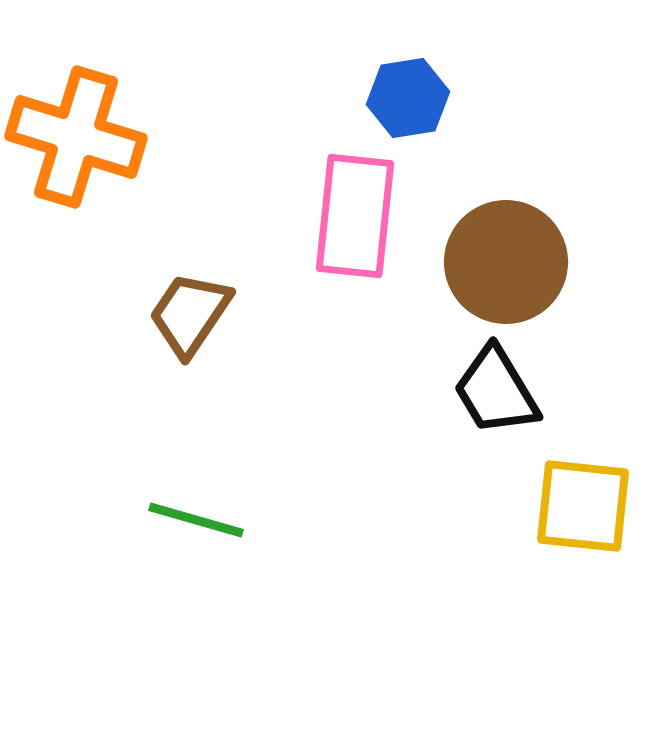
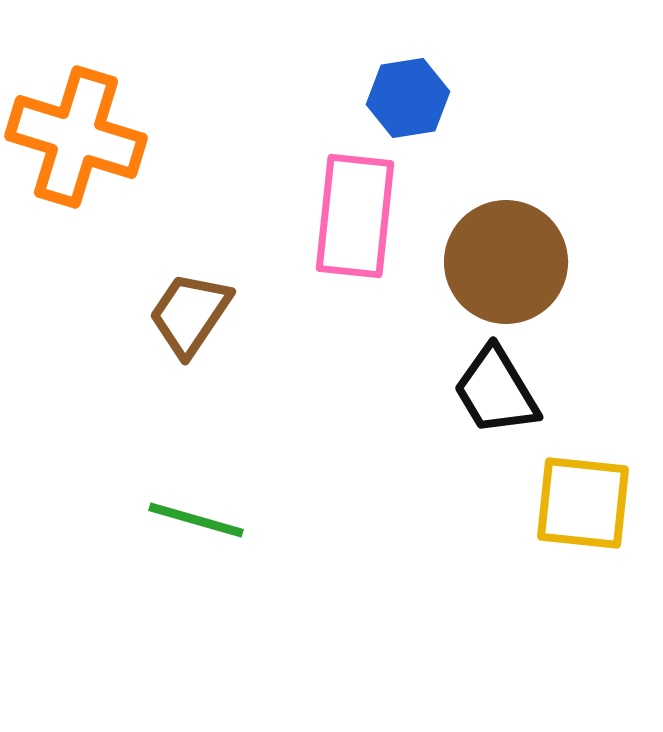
yellow square: moved 3 px up
